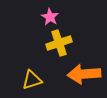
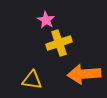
pink star: moved 4 px left, 3 px down
yellow triangle: rotated 25 degrees clockwise
